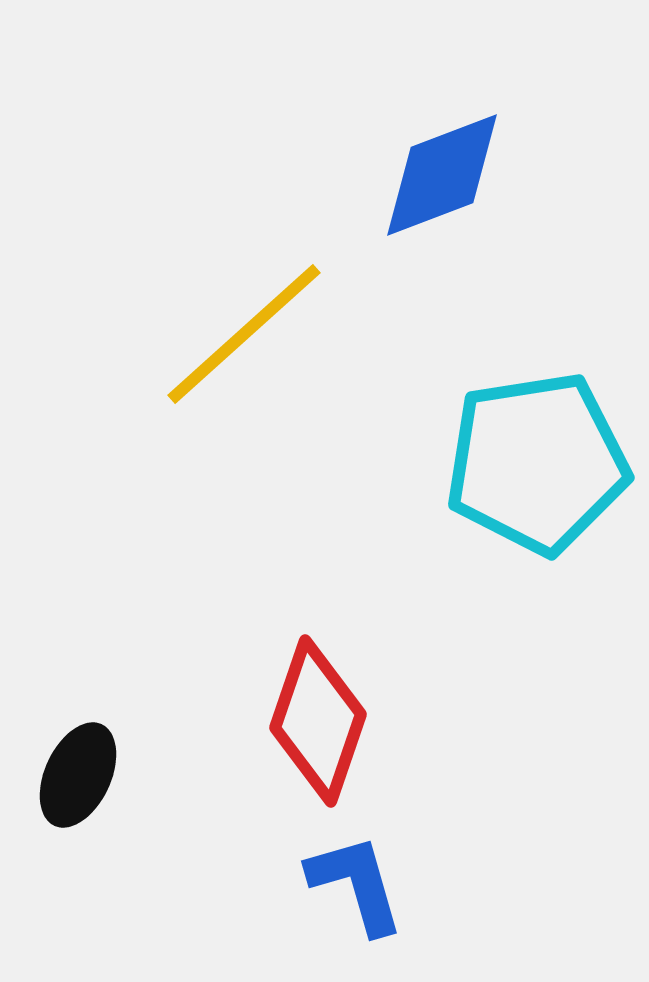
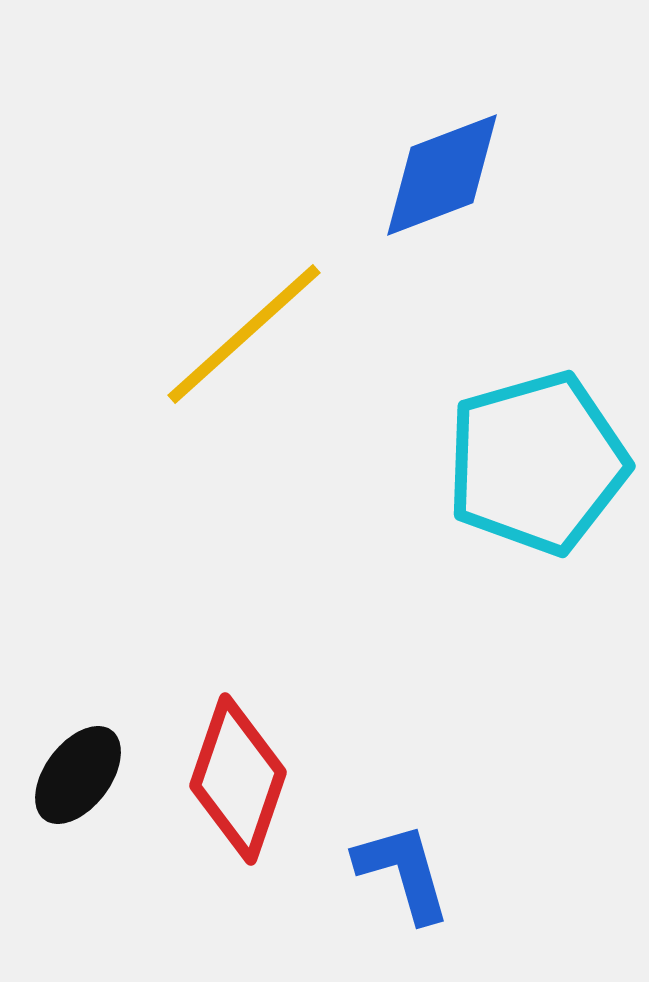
cyan pentagon: rotated 7 degrees counterclockwise
red diamond: moved 80 px left, 58 px down
black ellipse: rotated 12 degrees clockwise
blue L-shape: moved 47 px right, 12 px up
